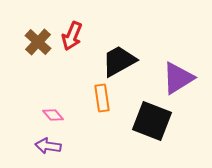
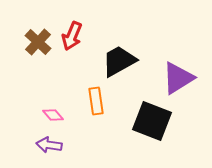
orange rectangle: moved 6 px left, 3 px down
purple arrow: moved 1 px right, 1 px up
